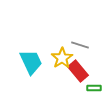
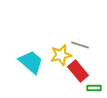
yellow star: moved 1 px left, 3 px up; rotated 20 degrees clockwise
cyan trapezoid: rotated 24 degrees counterclockwise
